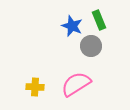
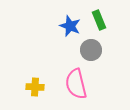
blue star: moved 2 px left
gray circle: moved 4 px down
pink semicircle: rotated 72 degrees counterclockwise
